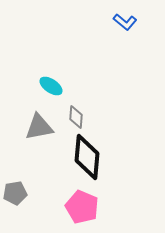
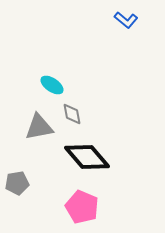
blue L-shape: moved 1 px right, 2 px up
cyan ellipse: moved 1 px right, 1 px up
gray diamond: moved 4 px left, 3 px up; rotated 15 degrees counterclockwise
black diamond: rotated 45 degrees counterclockwise
gray pentagon: moved 2 px right, 10 px up
